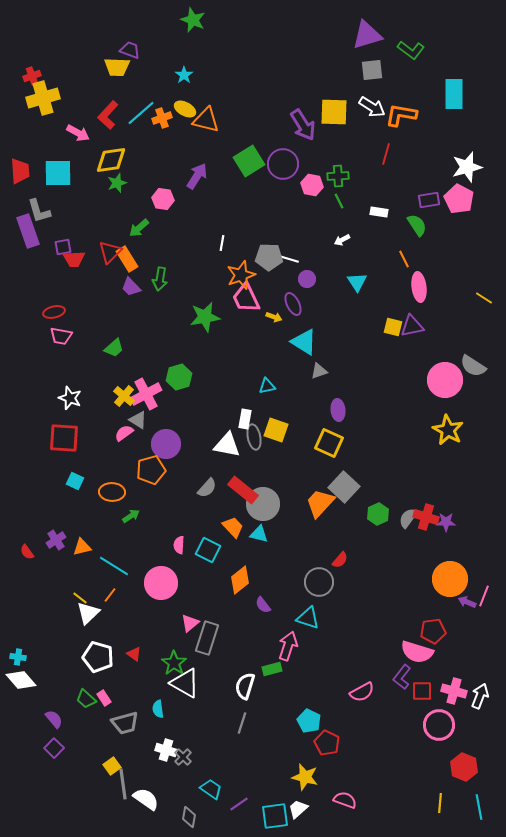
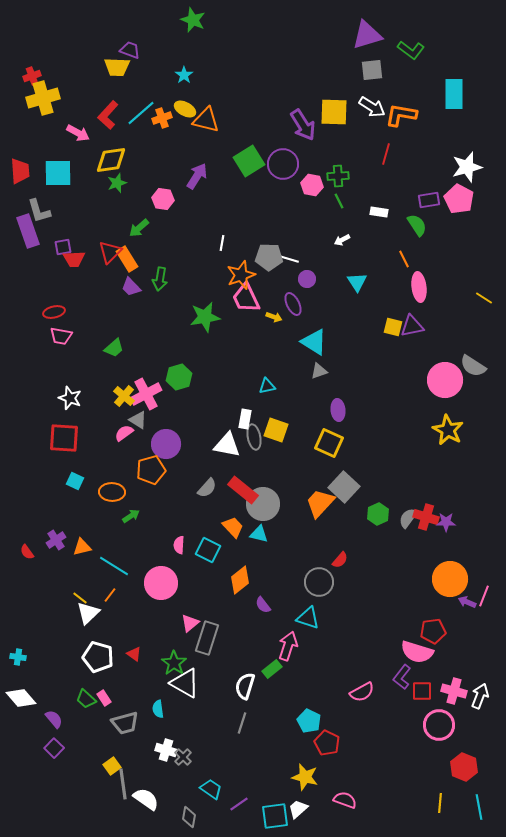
cyan triangle at (304, 342): moved 10 px right
green rectangle at (272, 669): rotated 24 degrees counterclockwise
white diamond at (21, 680): moved 18 px down
